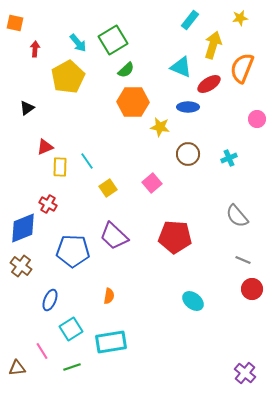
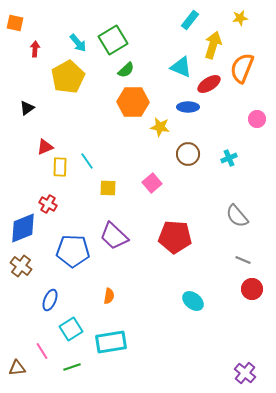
yellow square at (108, 188): rotated 36 degrees clockwise
